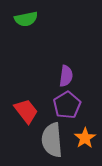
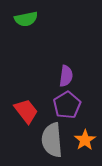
orange star: moved 2 px down
